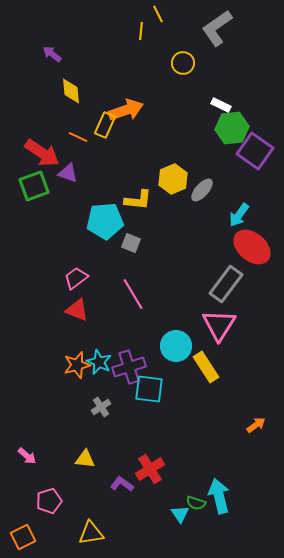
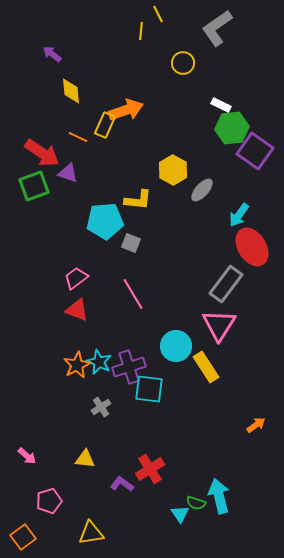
yellow hexagon at (173, 179): moved 9 px up; rotated 8 degrees counterclockwise
red ellipse at (252, 247): rotated 18 degrees clockwise
orange star at (77, 365): rotated 12 degrees counterclockwise
orange square at (23, 537): rotated 10 degrees counterclockwise
